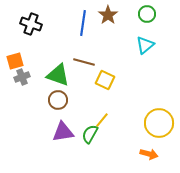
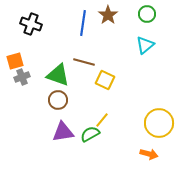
green semicircle: rotated 30 degrees clockwise
